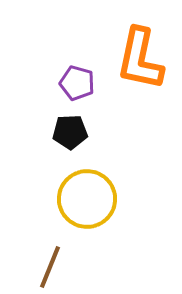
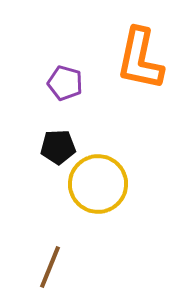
purple pentagon: moved 12 px left
black pentagon: moved 12 px left, 15 px down
yellow circle: moved 11 px right, 15 px up
